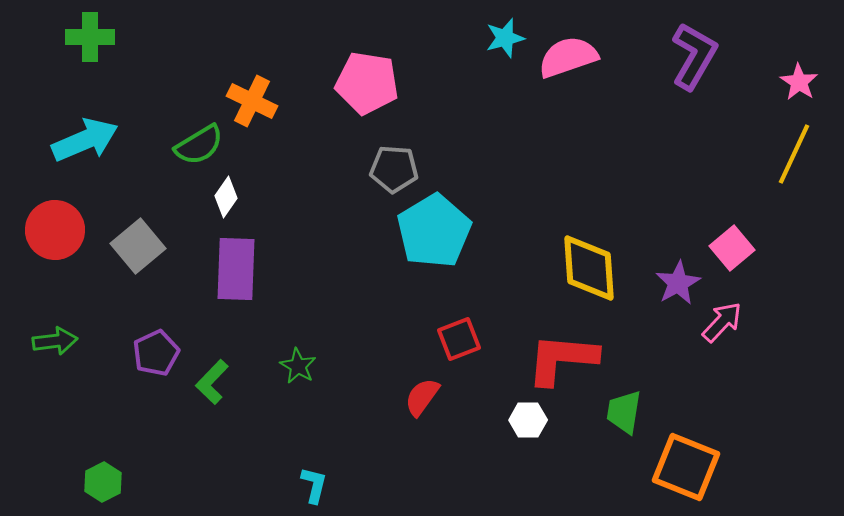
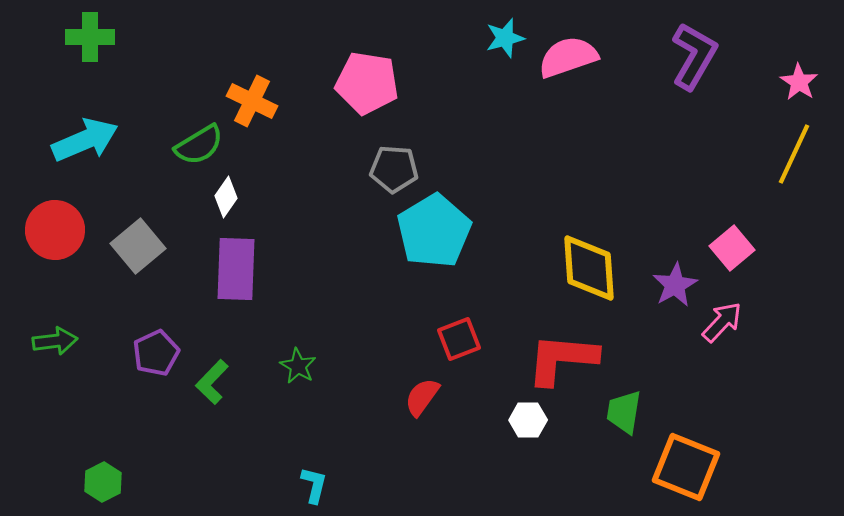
purple star: moved 3 px left, 2 px down
